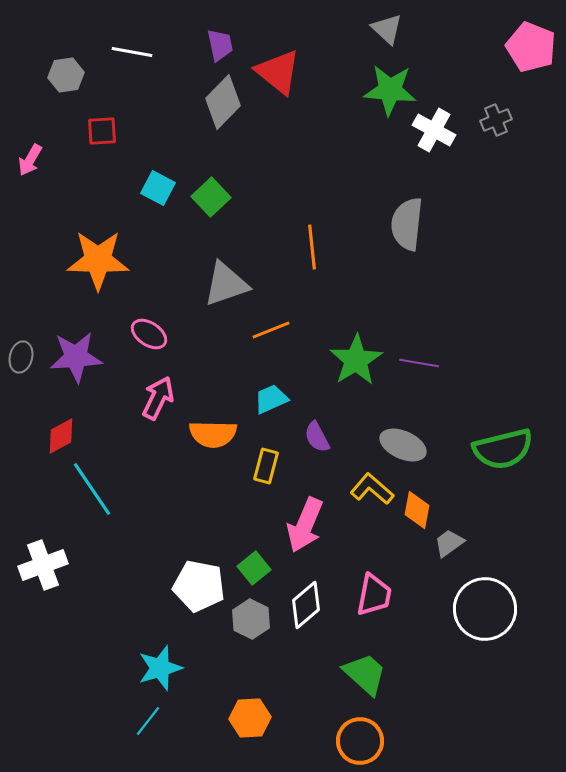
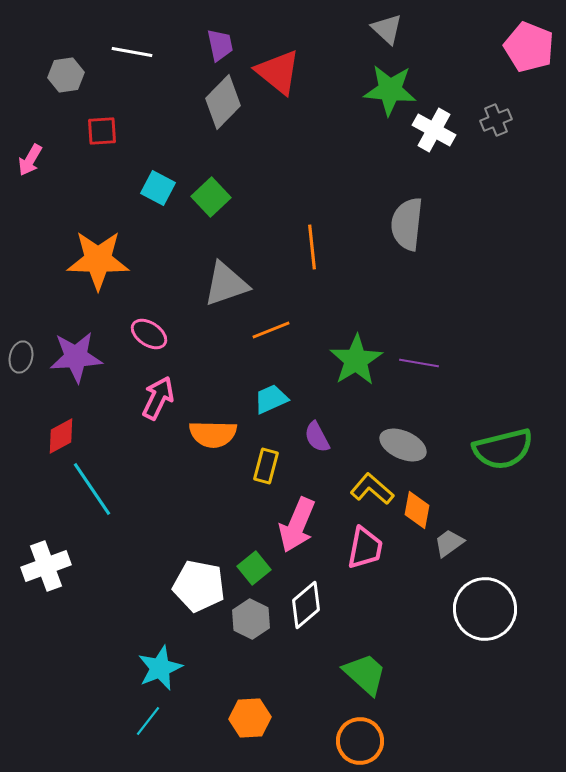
pink pentagon at (531, 47): moved 2 px left
pink arrow at (305, 525): moved 8 px left
white cross at (43, 565): moved 3 px right, 1 px down
pink trapezoid at (374, 595): moved 9 px left, 47 px up
cyan star at (160, 668): rotated 6 degrees counterclockwise
